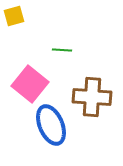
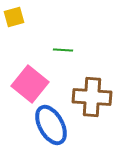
yellow square: moved 1 px down
green line: moved 1 px right
blue ellipse: rotated 6 degrees counterclockwise
